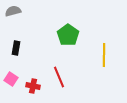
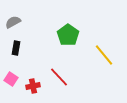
gray semicircle: moved 11 px down; rotated 14 degrees counterclockwise
yellow line: rotated 40 degrees counterclockwise
red line: rotated 20 degrees counterclockwise
red cross: rotated 24 degrees counterclockwise
